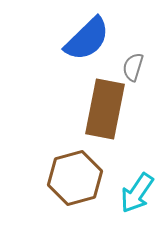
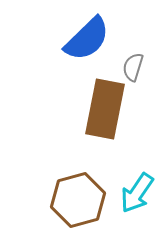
brown hexagon: moved 3 px right, 22 px down
